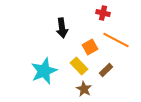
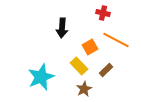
black arrow: rotated 12 degrees clockwise
cyan star: moved 3 px left, 6 px down
brown star: rotated 14 degrees clockwise
